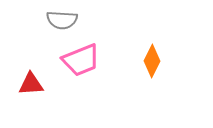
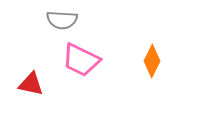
pink trapezoid: rotated 48 degrees clockwise
red triangle: rotated 16 degrees clockwise
